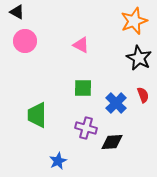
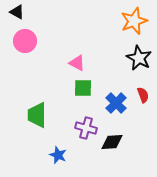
pink triangle: moved 4 px left, 18 px down
blue star: moved 6 px up; rotated 24 degrees counterclockwise
